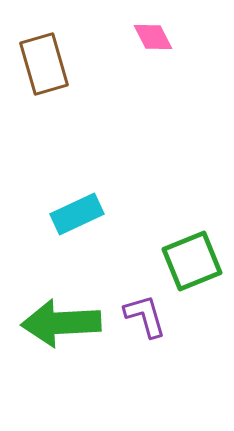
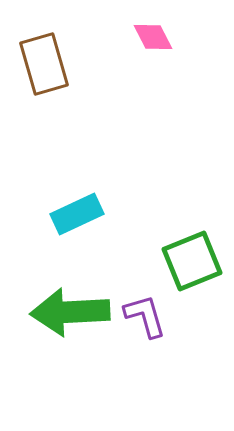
green arrow: moved 9 px right, 11 px up
